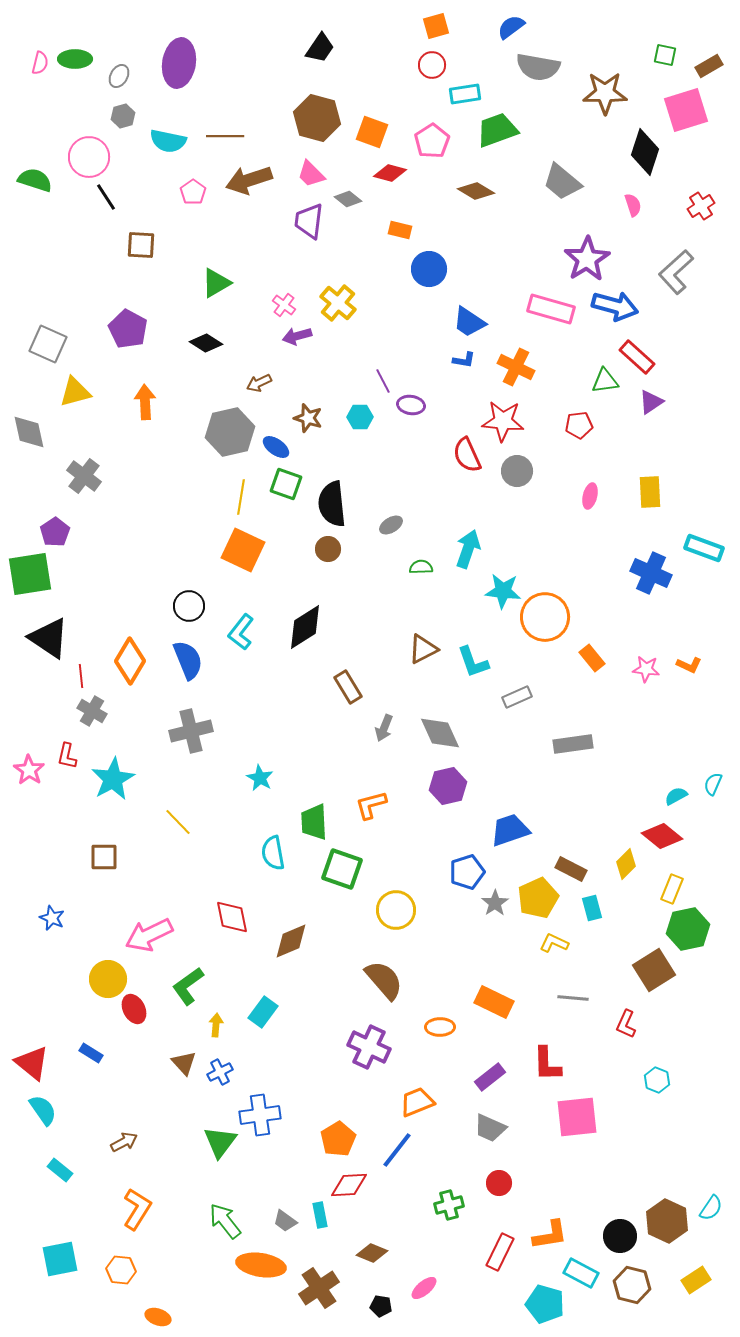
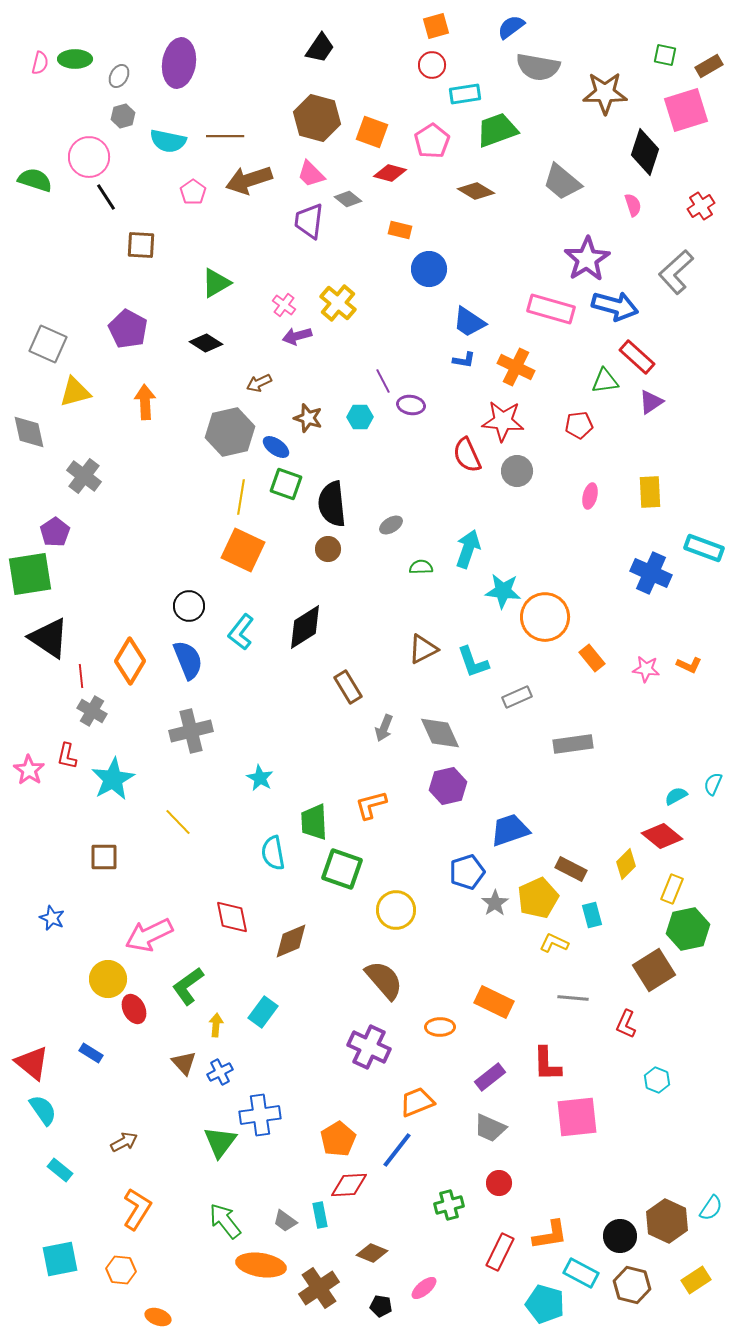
cyan rectangle at (592, 908): moved 7 px down
